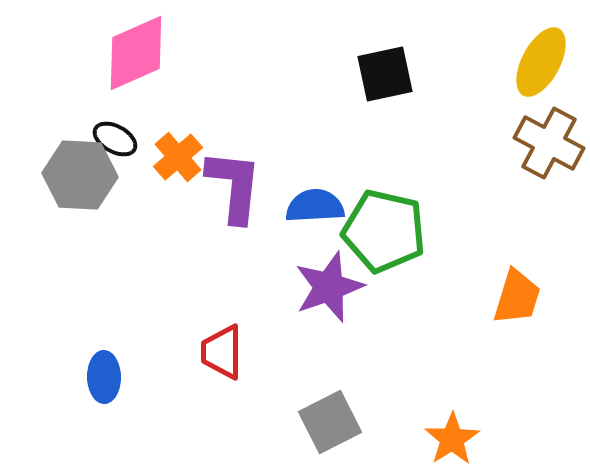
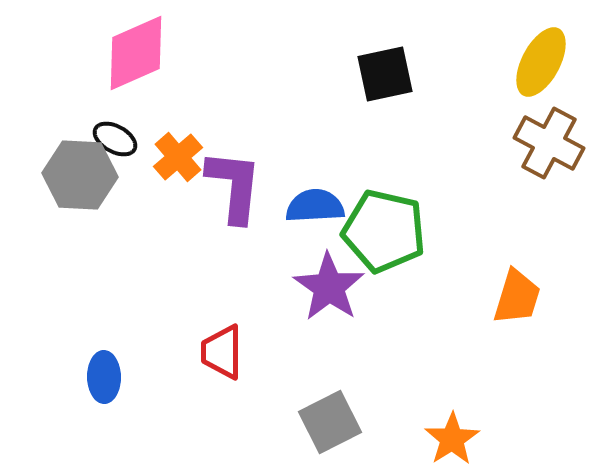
purple star: rotated 18 degrees counterclockwise
